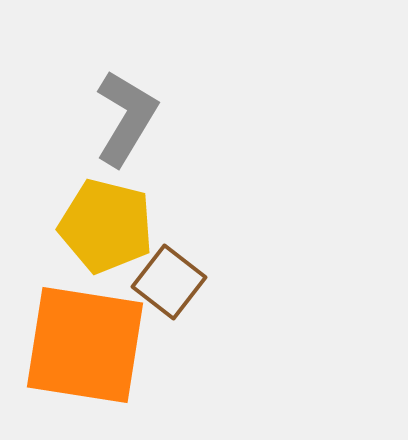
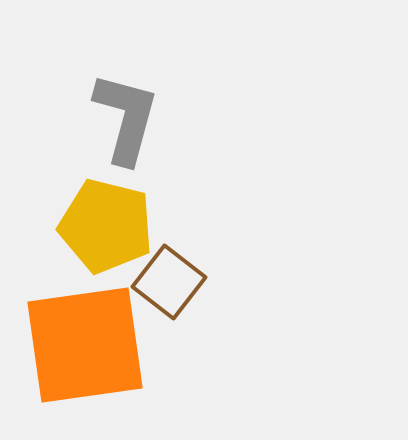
gray L-shape: rotated 16 degrees counterclockwise
orange square: rotated 17 degrees counterclockwise
